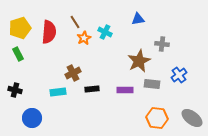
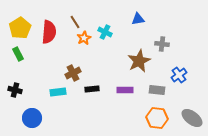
yellow pentagon: rotated 15 degrees counterclockwise
gray rectangle: moved 5 px right, 6 px down
